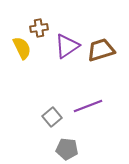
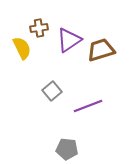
purple triangle: moved 2 px right, 6 px up
gray square: moved 26 px up
